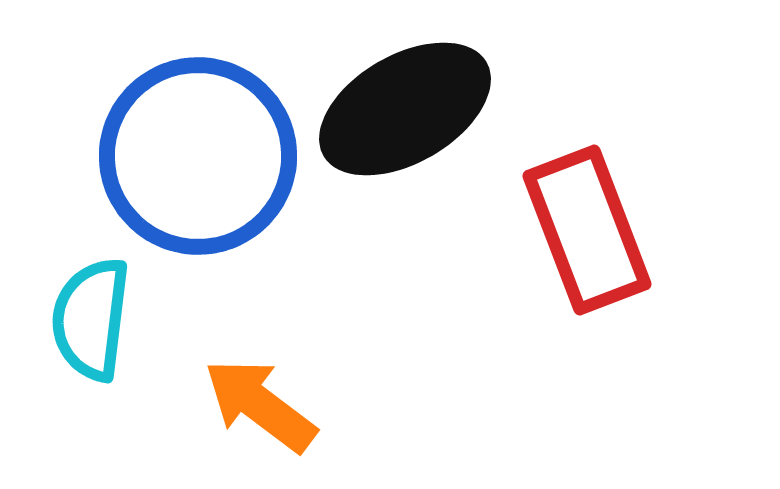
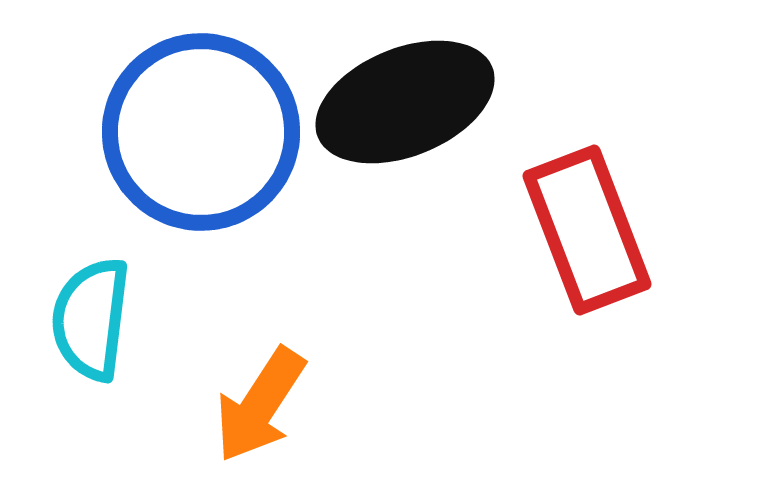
black ellipse: moved 7 px up; rotated 8 degrees clockwise
blue circle: moved 3 px right, 24 px up
orange arrow: rotated 94 degrees counterclockwise
